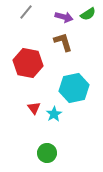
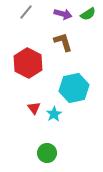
purple arrow: moved 1 px left, 3 px up
red hexagon: rotated 16 degrees clockwise
